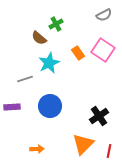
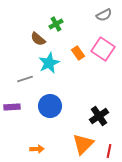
brown semicircle: moved 1 px left, 1 px down
pink square: moved 1 px up
